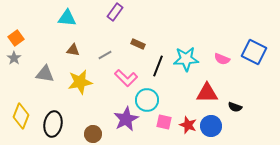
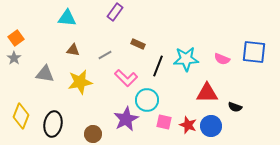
blue square: rotated 20 degrees counterclockwise
